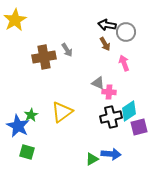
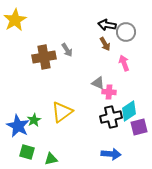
green star: moved 3 px right, 5 px down
green triangle: moved 41 px left; rotated 16 degrees clockwise
